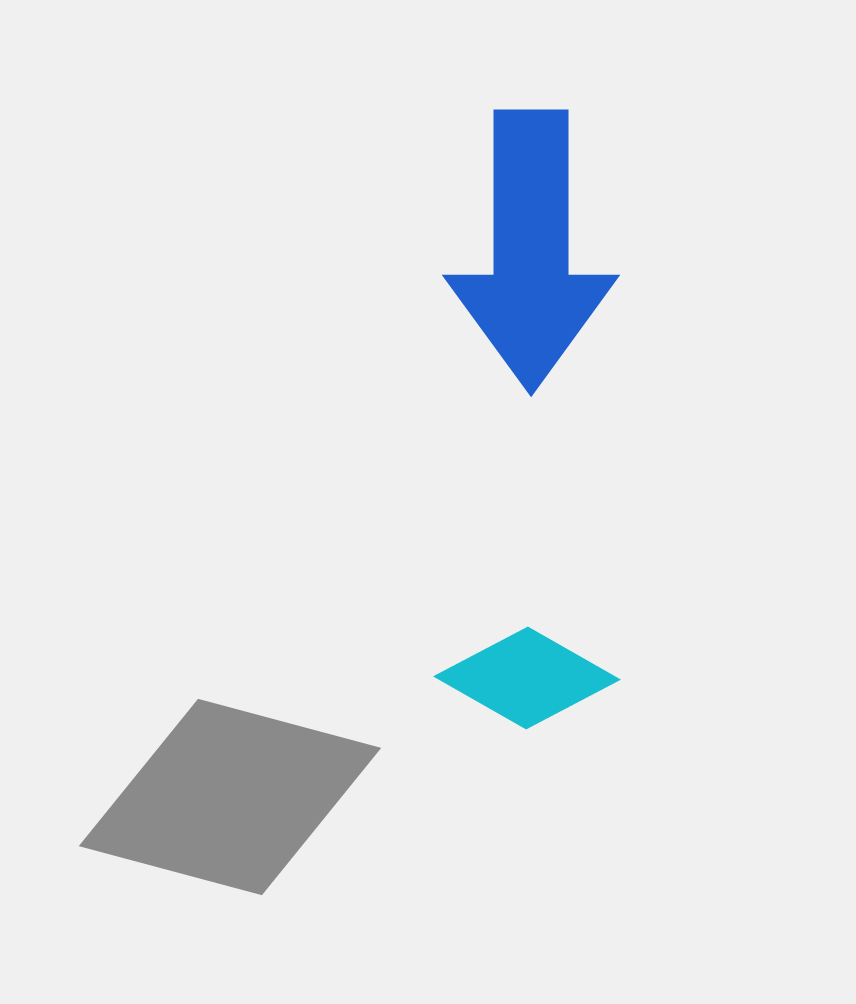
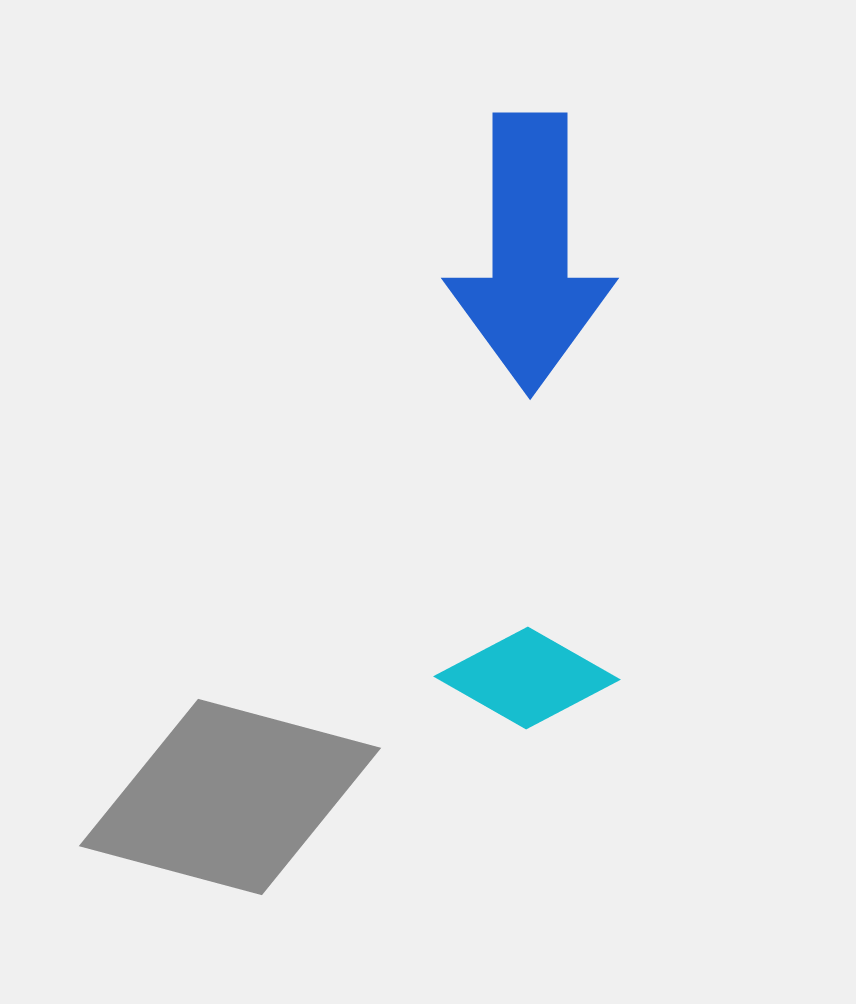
blue arrow: moved 1 px left, 3 px down
